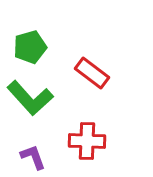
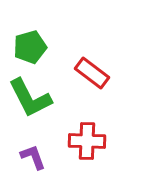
green L-shape: rotated 15 degrees clockwise
